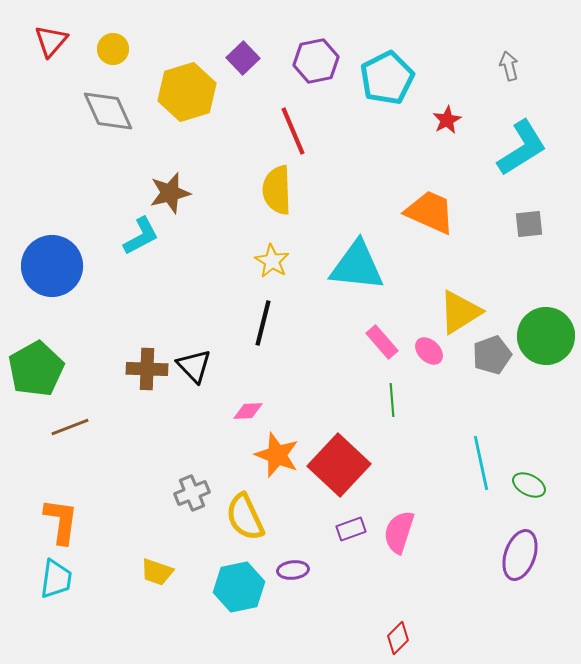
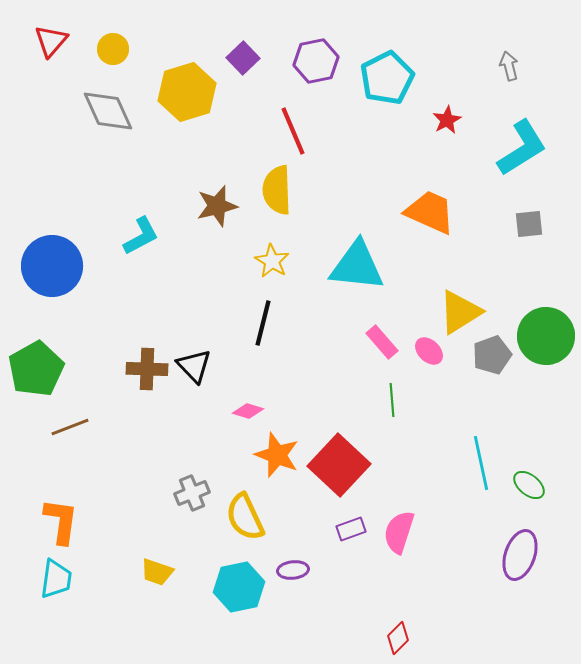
brown star at (170, 193): moved 47 px right, 13 px down
pink diamond at (248, 411): rotated 20 degrees clockwise
green ellipse at (529, 485): rotated 12 degrees clockwise
